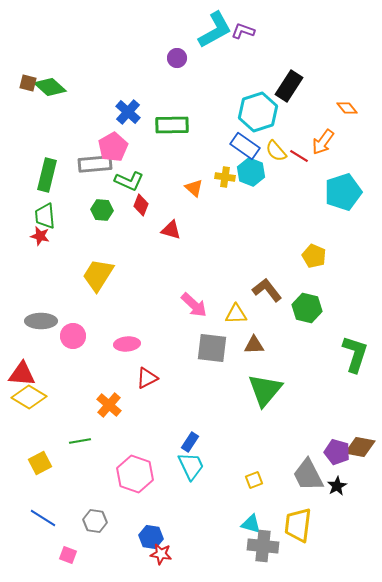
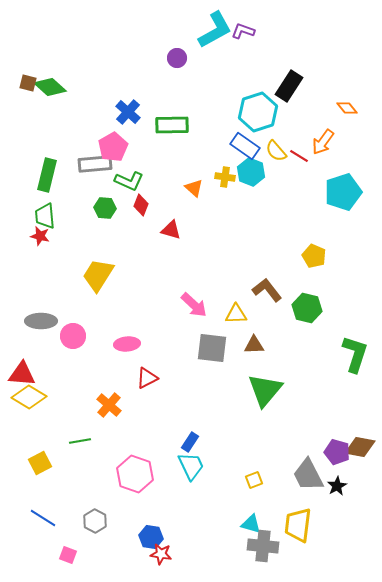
green hexagon at (102, 210): moved 3 px right, 2 px up
gray hexagon at (95, 521): rotated 20 degrees clockwise
